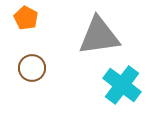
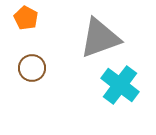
gray triangle: moved 1 px right, 2 px down; rotated 12 degrees counterclockwise
cyan cross: moved 2 px left
